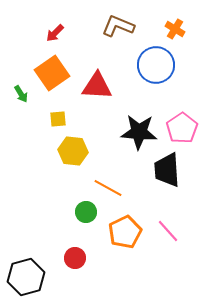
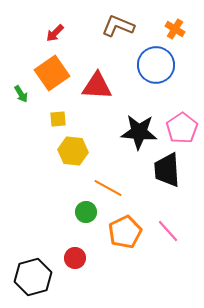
black hexagon: moved 7 px right
